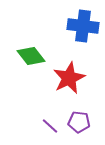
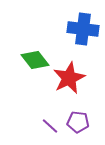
blue cross: moved 3 px down
green diamond: moved 4 px right, 4 px down
purple pentagon: moved 1 px left
